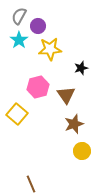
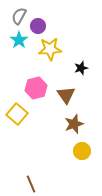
pink hexagon: moved 2 px left, 1 px down
